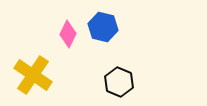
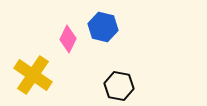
pink diamond: moved 5 px down
black hexagon: moved 4 px down; rotated 12 degrees counterclockwise
